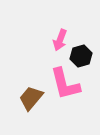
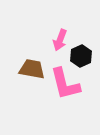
black hexagon: rotated 10 degrees counterclockwise
brown trapezoid: moved 1 px right, 29 px up; rotated 60 degrees clockwise
